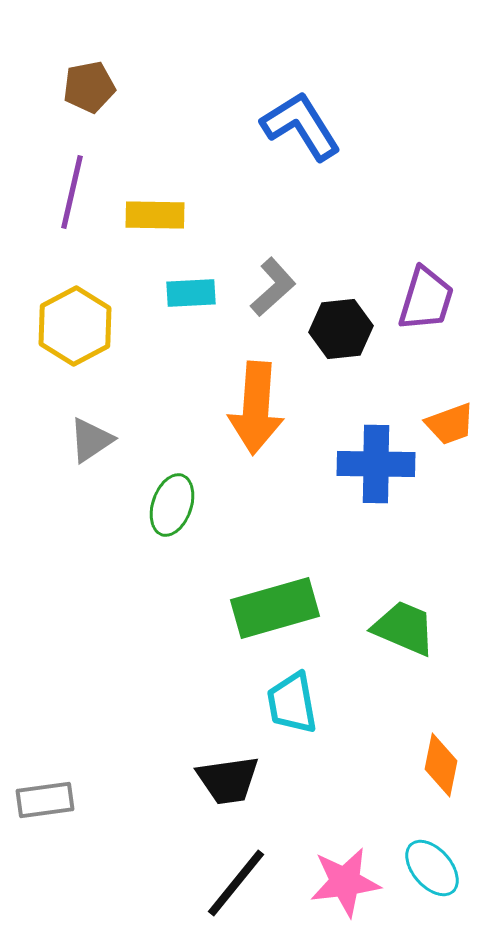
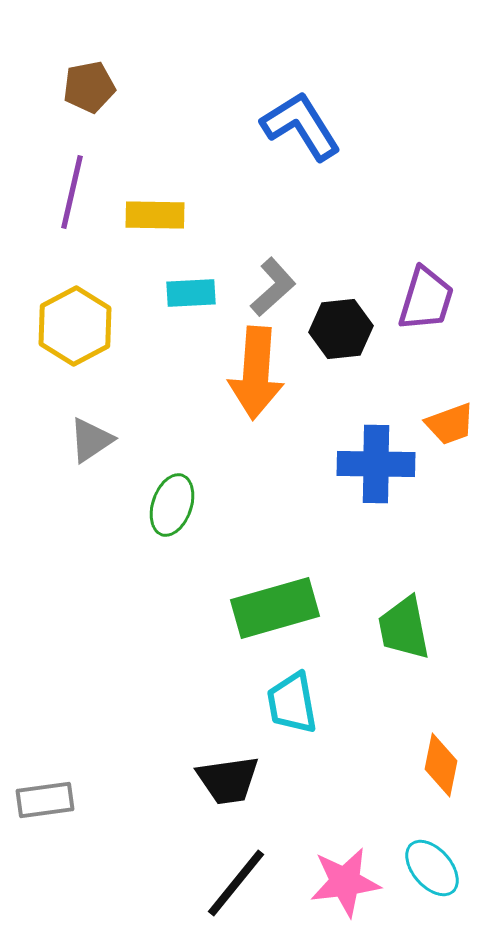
orange arrow: moved 35 px up
green trapezoid: rotated 124 degrees counterclockwise
